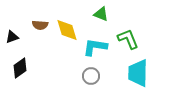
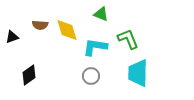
black diamond: moved 9 px right, 7 px down
